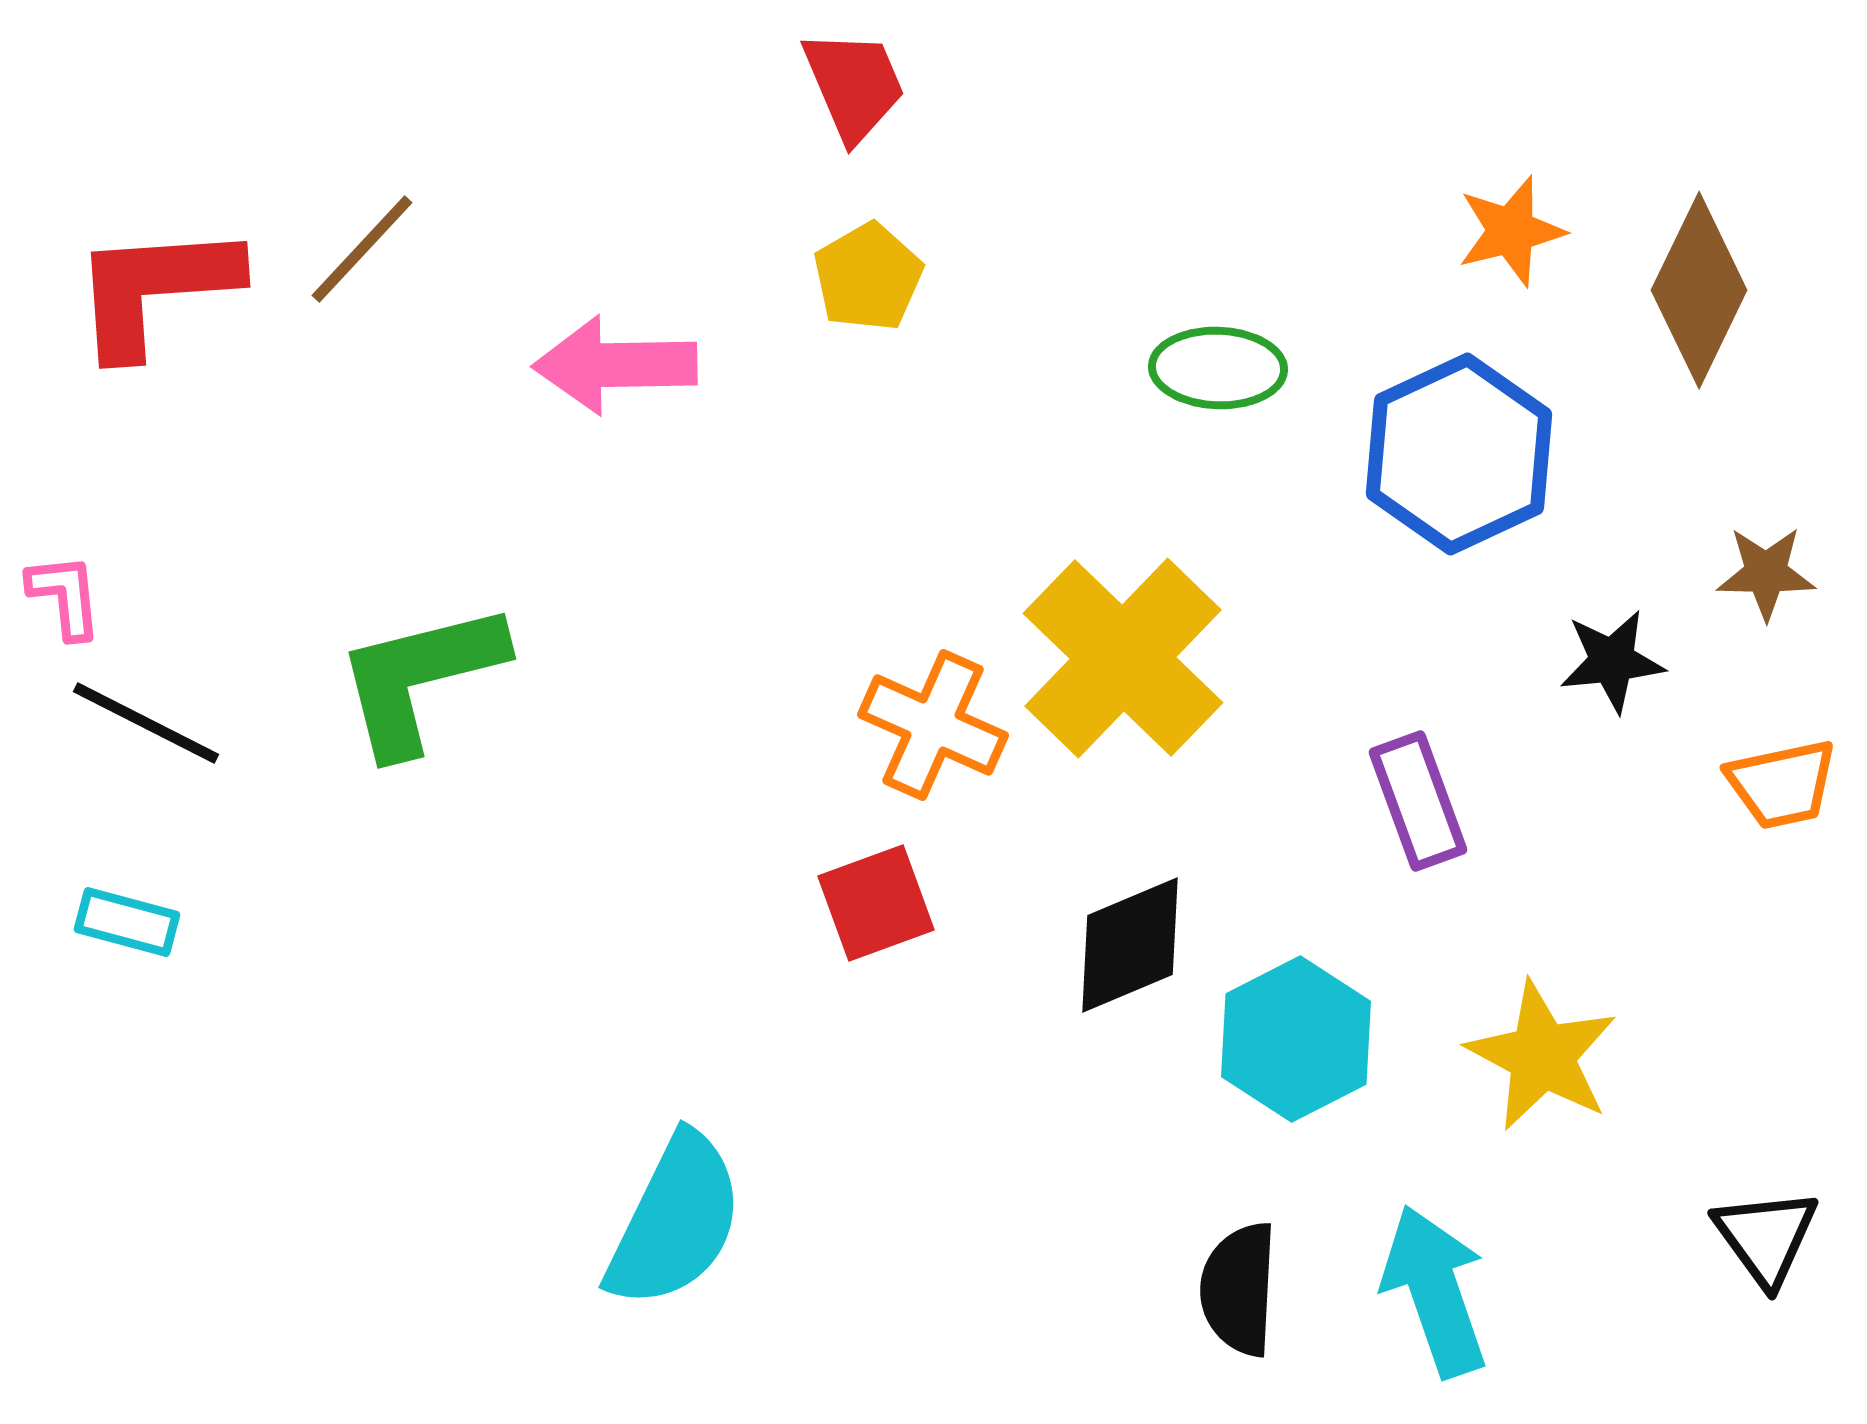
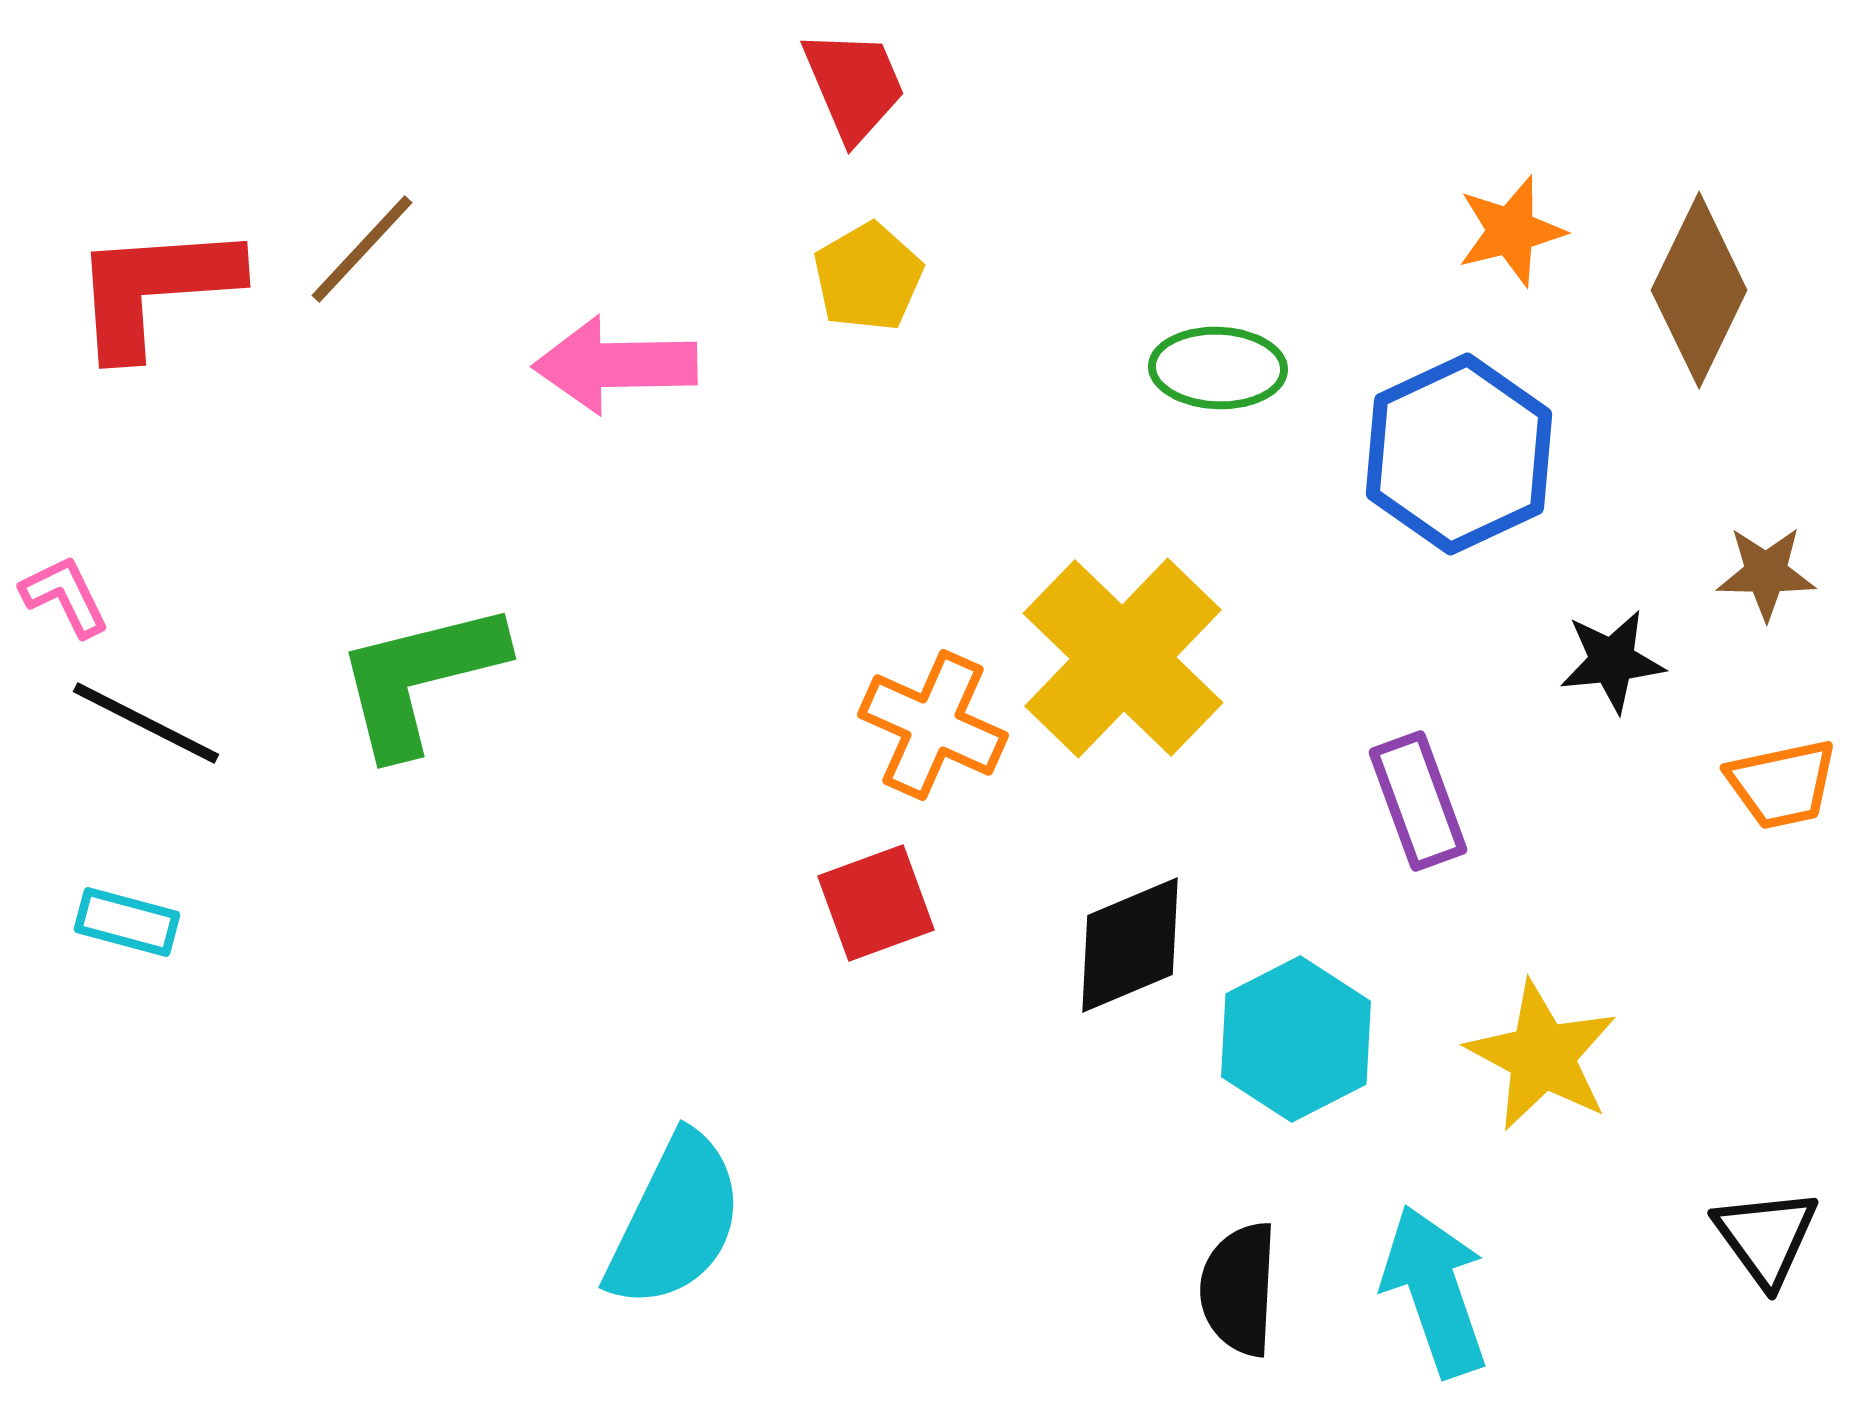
pink L-shape: rotated 20 degrees counterclockwise
